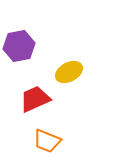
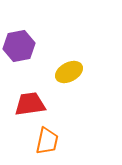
red trapezoid: moved 5 px left, 5 px down; rotated 16 degrees clockwise
orange trapezoid: rotated 100 degrees counterclockwise
